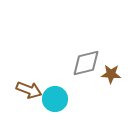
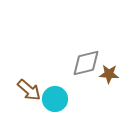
brown star: moved 2 px left
brown arrow: rotated 20 degrees clockwise
